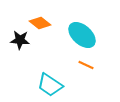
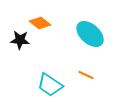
cyan ellipse: moved 8 px right, 1 px up
orange line: moved 10 px down
